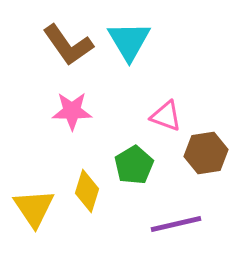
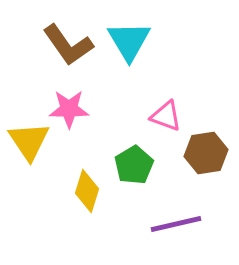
pink star: moved 3 px left, 2 px up
yellow triangle: moved 5 px left, 67 px up
